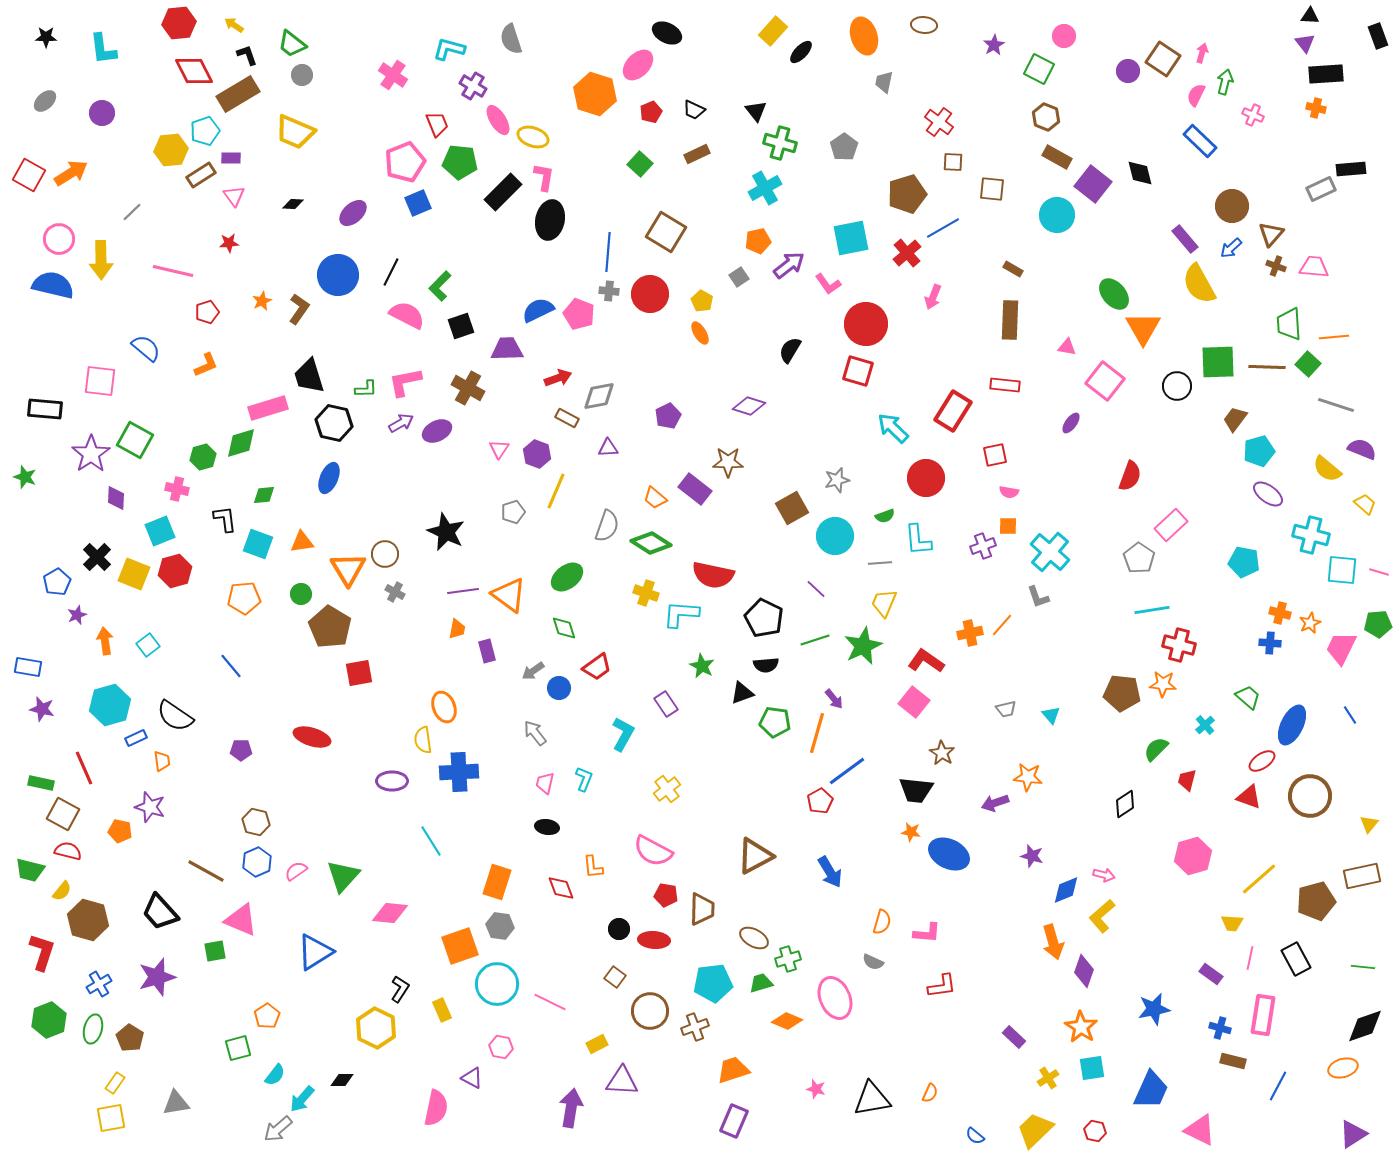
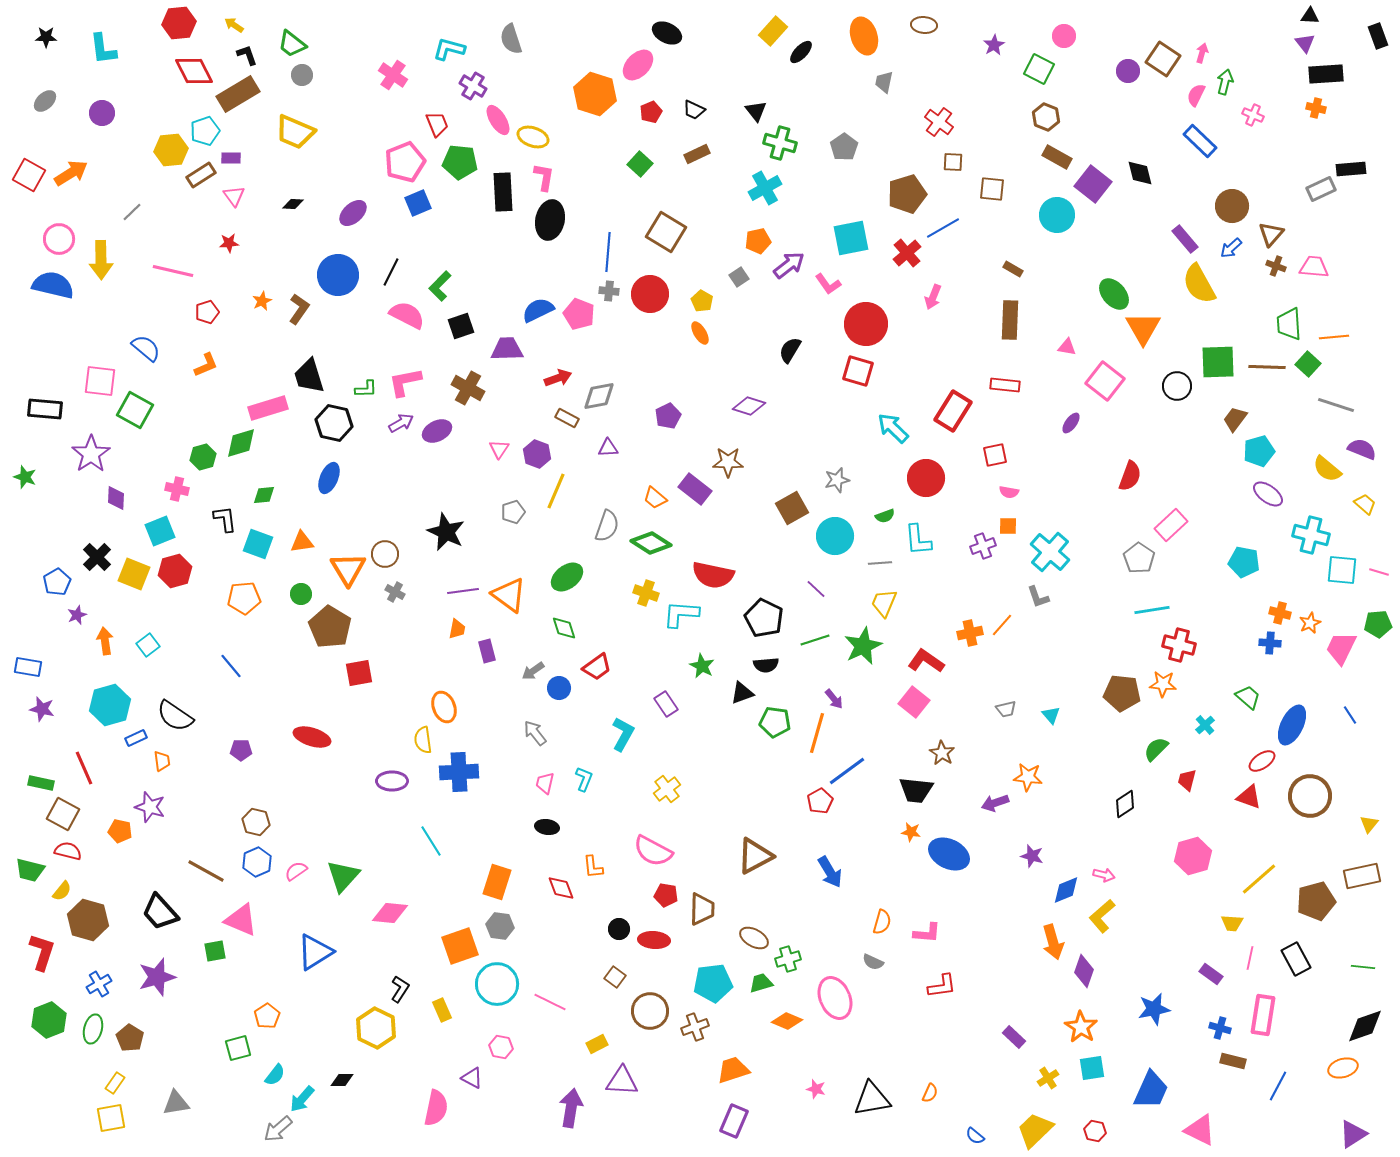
black rectangle at (503, 192): rotated 48 degrees counterclockwise
green square at (135, 440): moved 30 px up
